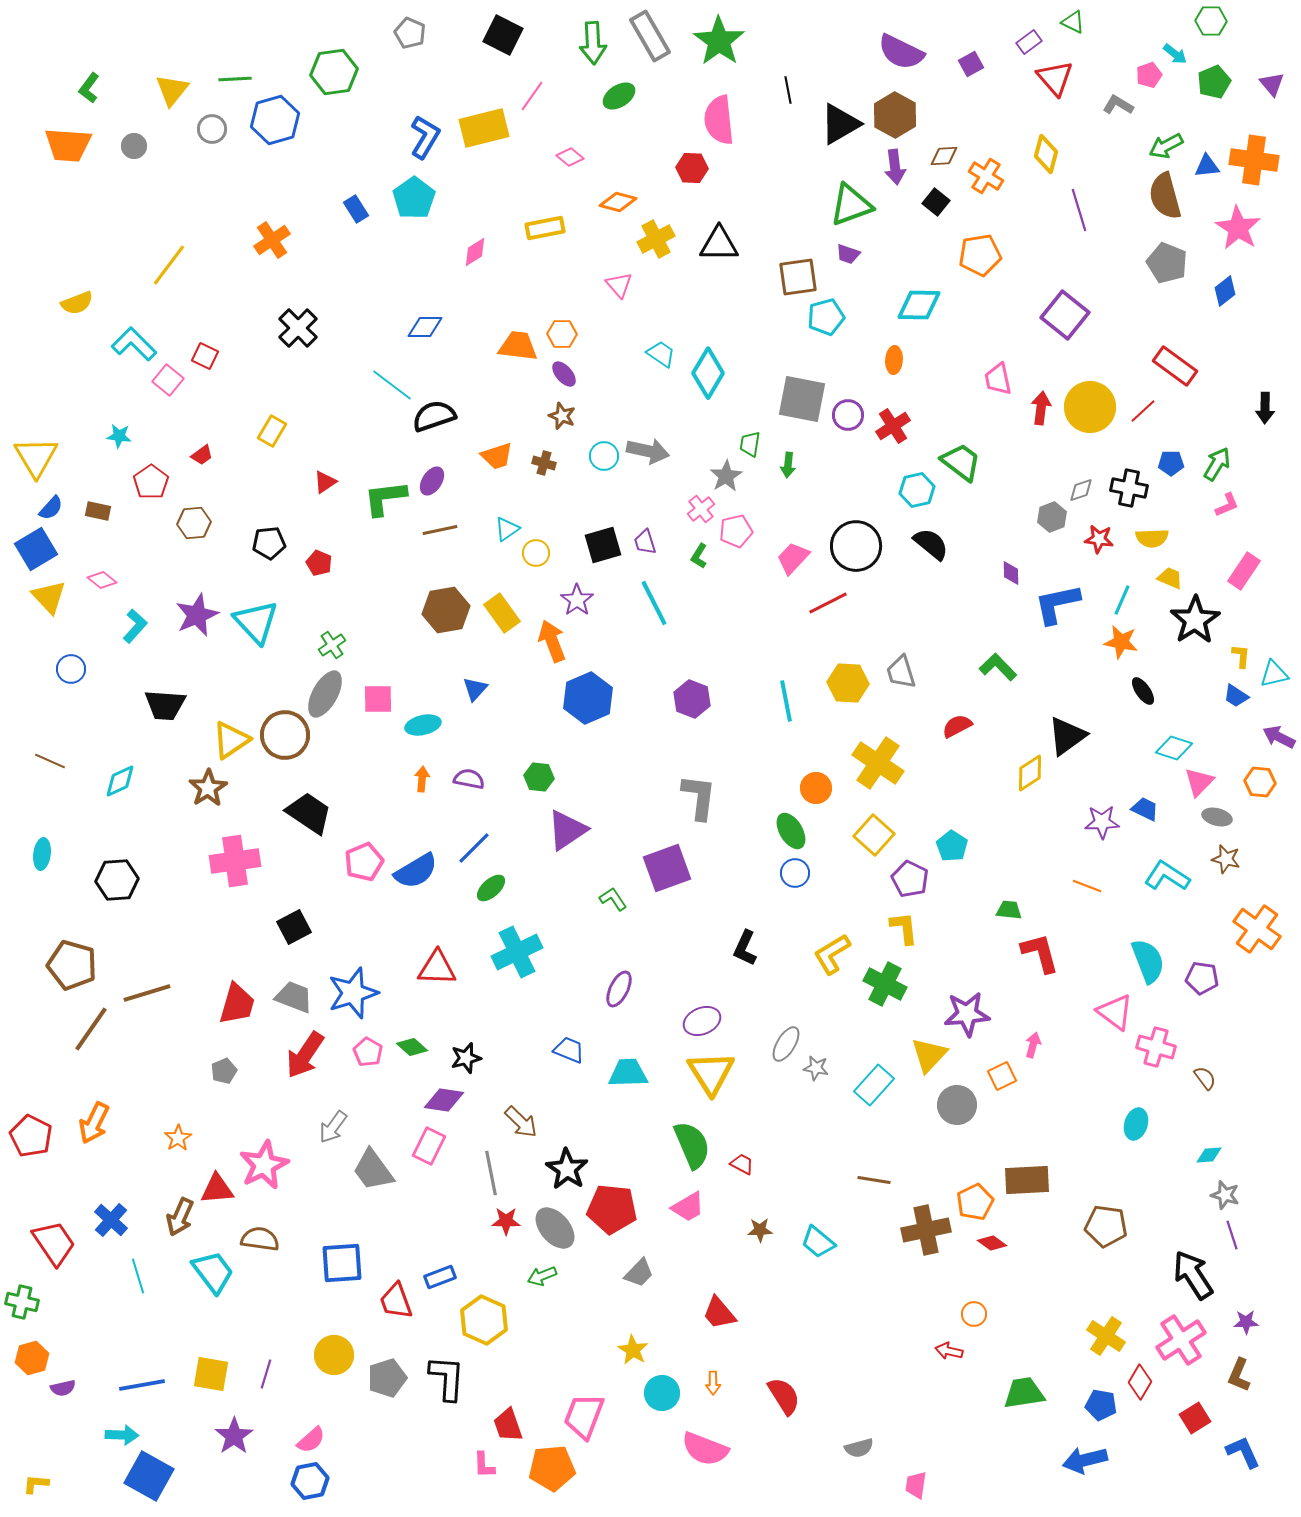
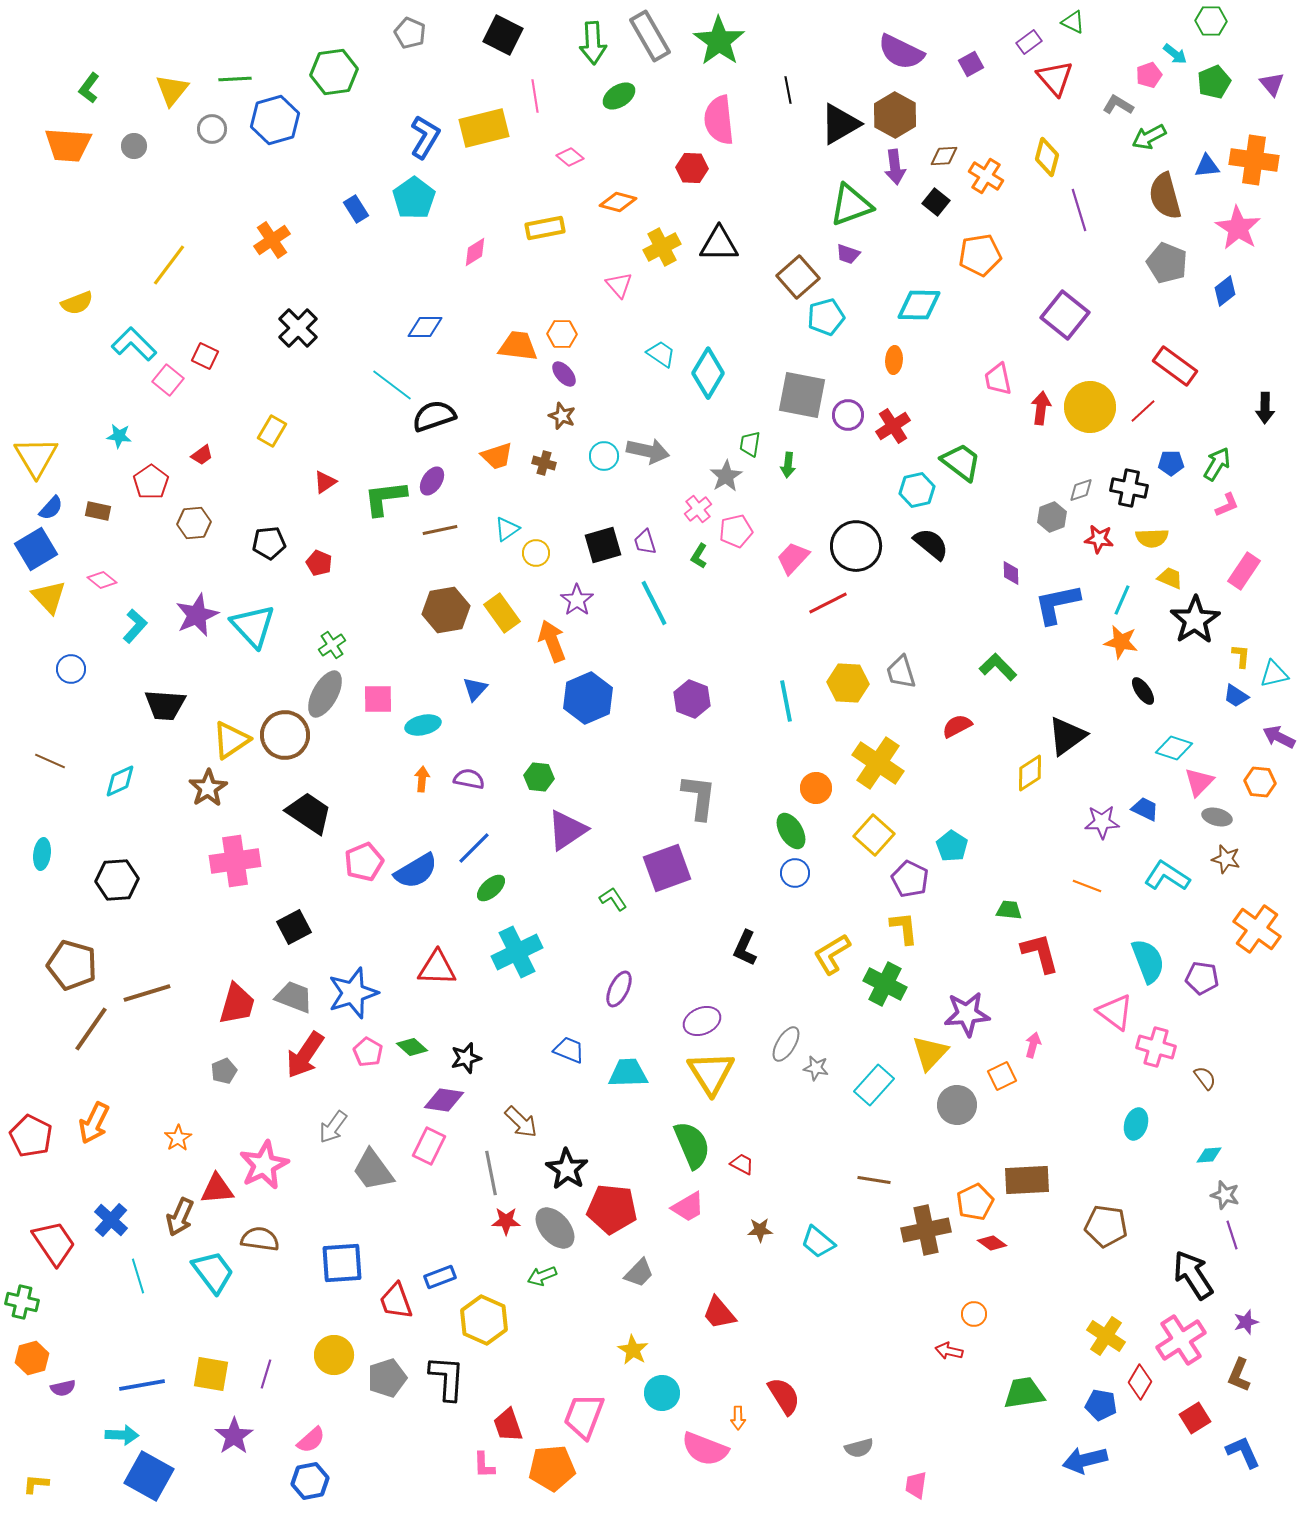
pink line at (532, 96): moved 3 px right; rotated 44 degrees counterclockwise
green arrow at (1166, 146): moved 17 px left, 9 px up
yellow diamond at (1046, 154): moved 1 px right, 3 px down
yellow cross at (656, 239): moved 6 px right, 8 px down
brown square at (798, 277): rotated 33 degrees counterclockwise
gray square at (802, 399): moved 4 px up
pink cross at (701, 509): moved 3 px left
cyan triangle at (256, 622): moved 3 px left, 4 px down
yellow triangle at (929, 1055): moved 1 px right, 2 px up
purple star at (1246, 1322): rotated 15 degrees counterclockwise
orange arrow at (713, 1383): moved 25 px right, 35 px down
